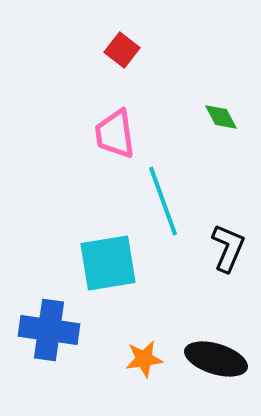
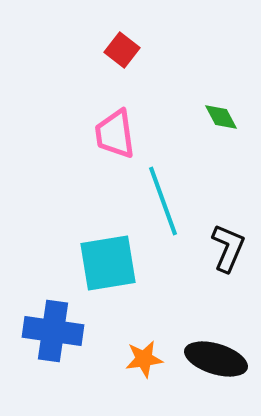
blue cross: moved 4 px right, 1 px down
